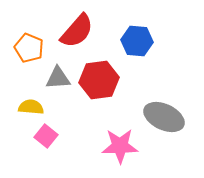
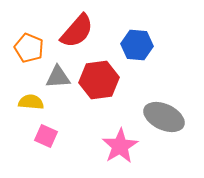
blue hexagon: moved 4 px down
gray triangle: moved 1 px up
yellow semicircle: moved 5 px up
pink square: rotated 15 degrees counterclockwise
pink star: rotated 30 degrees counterclockwise
